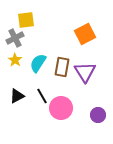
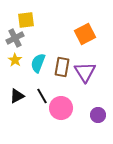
cyan semicircle: rotated 12 degrees counterclockwise
